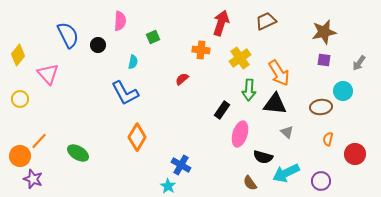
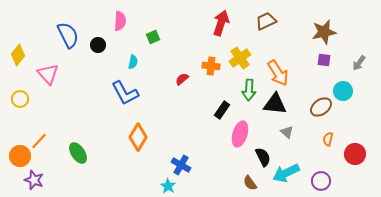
orange cross: moved 10 px right, 16 px down
orange arrow: moved 1 px left
brown ellipse: rotated 30 degrees counterclockwise
orange diamond: moved 1 px right
green ellipse: rotated 25 degrees clockwise
black semicircle: rotated 132 degrees counterclockwise
purple star: moved 1 px right, 1 px down
